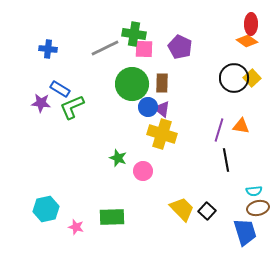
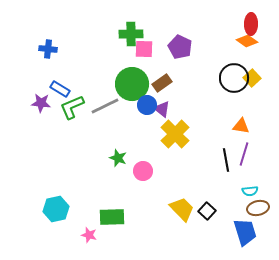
green cross: moved 3 px left; rotated 10 degrees counterclockwise
gray line: moved 58 px down
brown rectangle: rotated 54 degrees clockwise
blue circle: moved 1 px left, 2 px up
purple line: moved 25 px right, 24 px down
yellow cross: moved 13 px right; rotated 28 degrees clockwise
cyan semicircle: moved 4 px left
cyan hexagon: moved 10 px right
pink star: moved 13 px right, 8 px down
